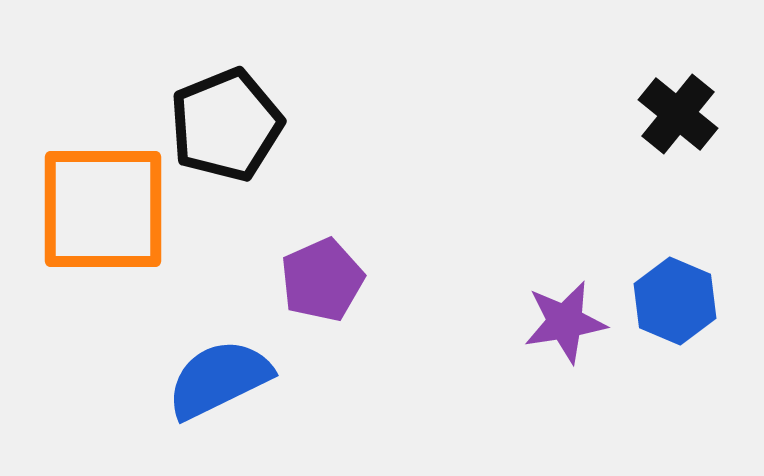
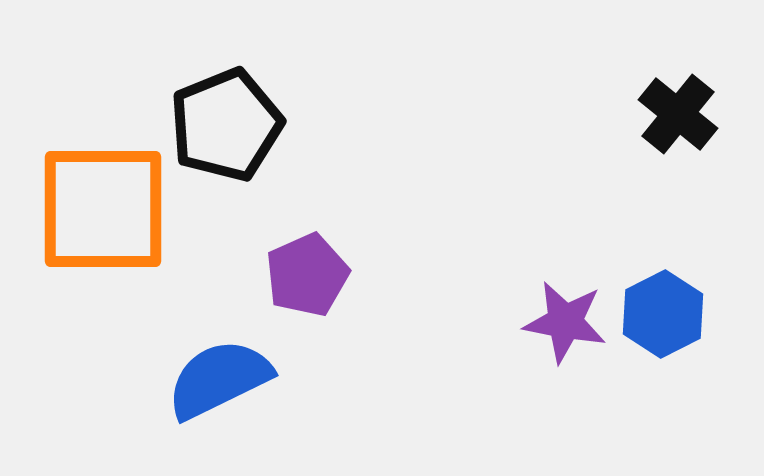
purple pentagon: moved 15 px left, 5 px up
blue hexagon: moved 12 px left, 13 px down; rotated 10 degrees clockwise
purple star: rotated 20 degrees clockwise
